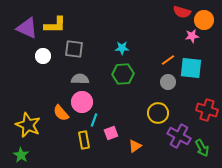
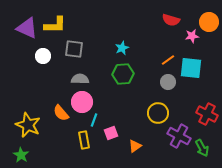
red semicircle: moved 11 px left, 8 px down
orange circle: moved 5 px right, 2 px down
cyan star: rotated 24 degrees counterclockwise
red cross: moved 4 px down; rotated 10 degrees clockwise
